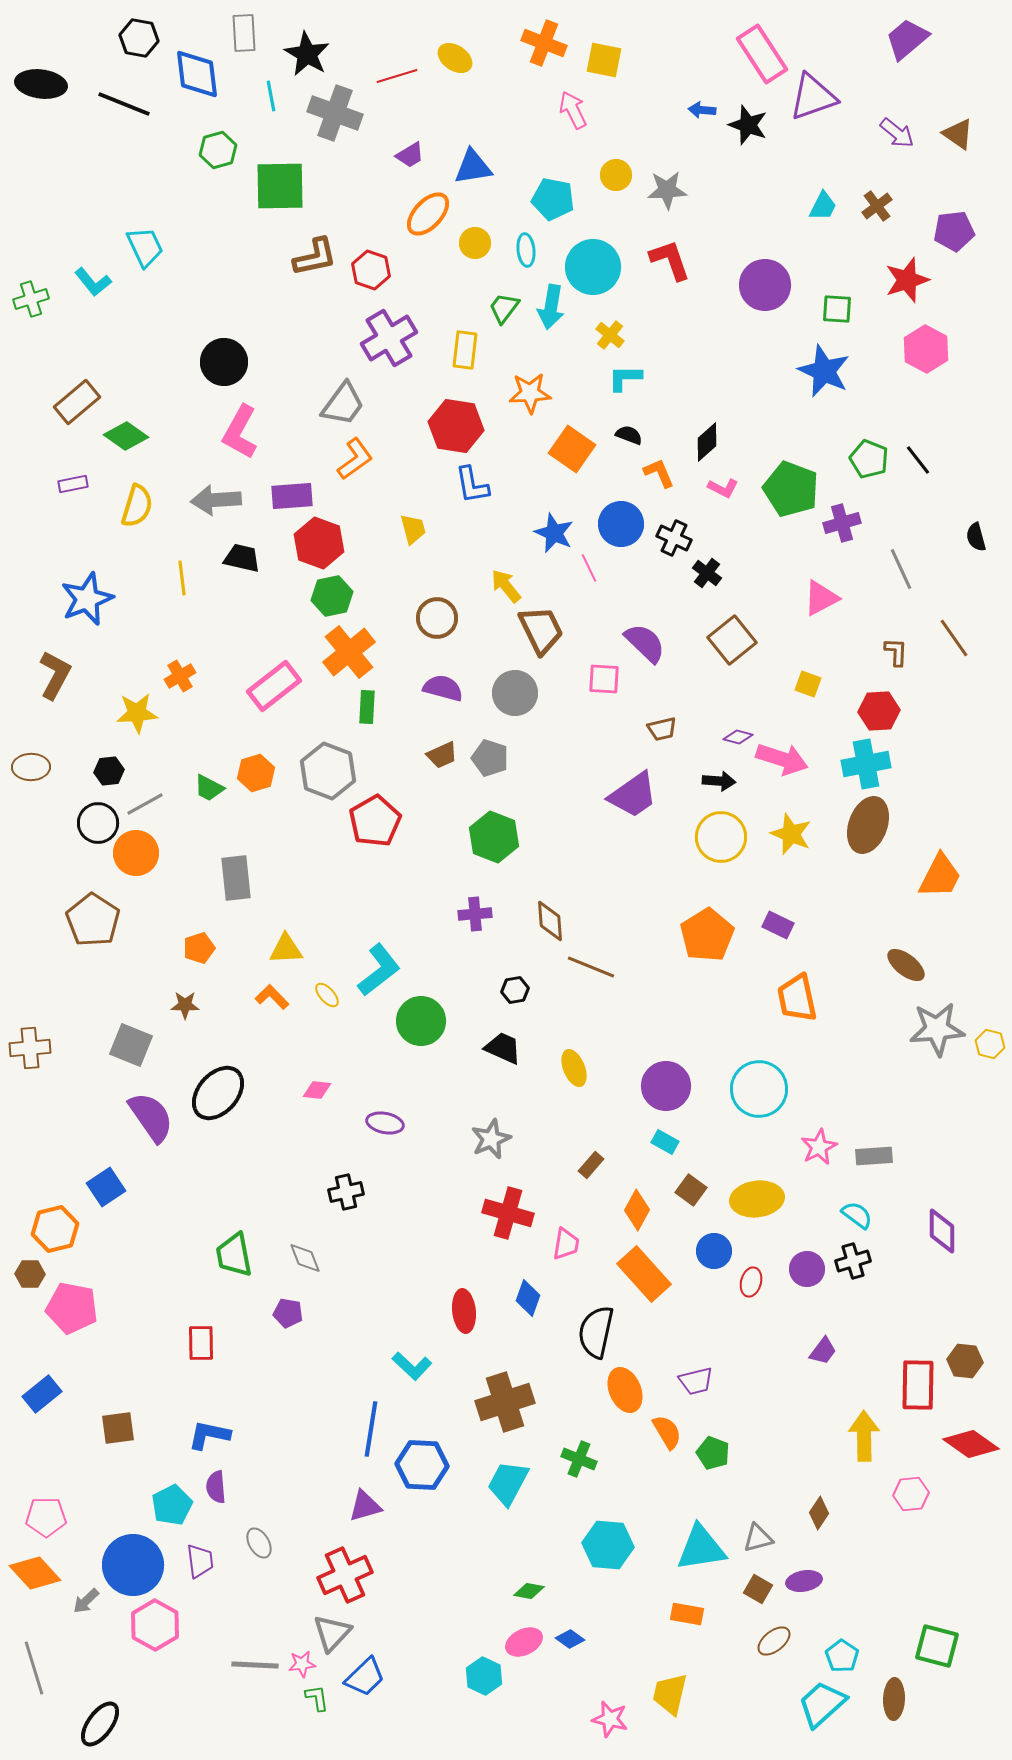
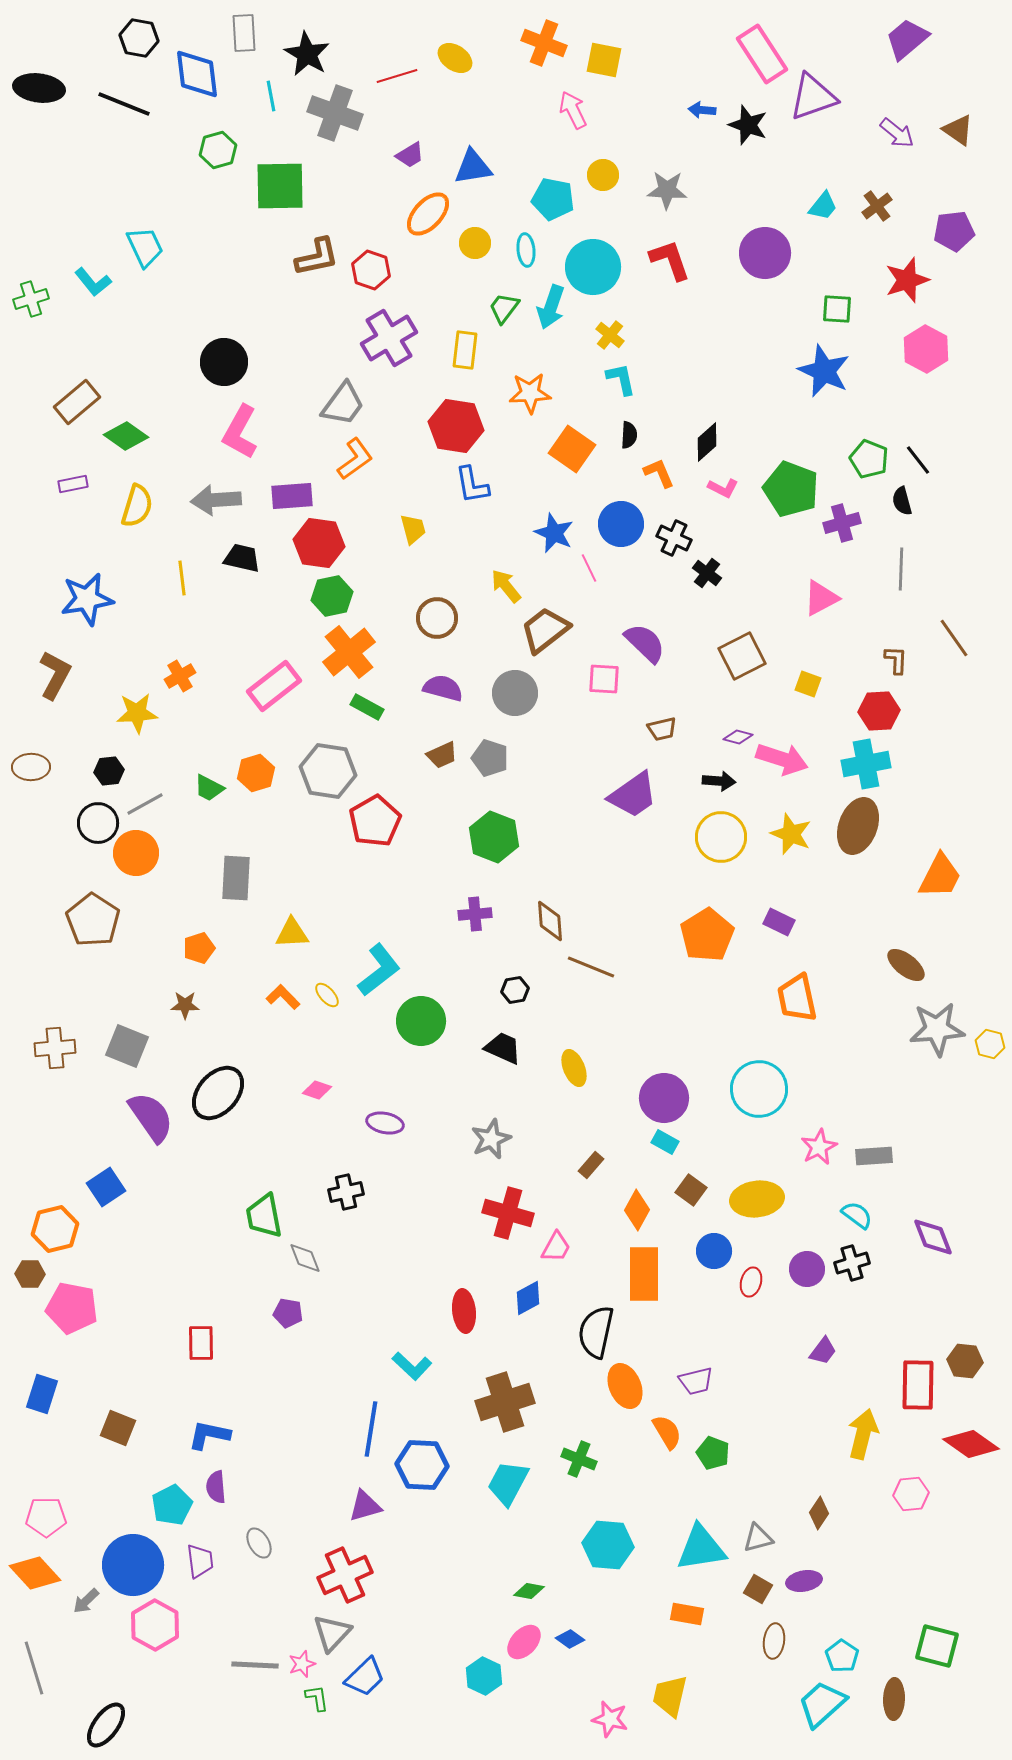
black ellipse at (41, 84): moved 2 px left, 4 px down
brown triangle at (958, 134): moved 4 px up
yellow circle at (616, 175): moved 13 px left
gray star at (667, 190): rotated 6 degrees clockwise
cyan trapezoid at (823, 206): rotated 12 degrees clockwise
brown L-shape at (315, 257): moved 2 px right
purple circle at (765, 285): moved 32 px up
cyan arrow at (551, 307): rotated 9 degrees clockwise
cyan L-shape at (625, 378): moved 4 px left, 1 px down; rotated 78 degrees clockwise
black semicircle at (629, 435): rotated 72 degrees clockwise
black semicircle at (976, 537): moved 74 px left, 36 px up
red hexagon at (319, 543): rotated 12 degrees counterclockwise
gray line at (901, 569): rotated 27 degrees clockwise
blue star at (87, 599): rotated 12 degrees clockwise
brown trapezoid at (541, 630): moved 4 px right; rotated 102 degrees counterclockwise
brown square at (732, 640): moved 10 px right, 16 px down; rotated 12 degrees clockwise
brown L-shape at (896, 652): moved 8 px down
green rectangle at (367, 707): rotated 64 degrees counterclockwise
gray hexagon at (328, 771): rotated 12 degrees counterclockwise
brown ellipse at (868, 825): moved 10 px left, 1 px down
gray rectangle at (236, 878): rotated 9 degrees clockwise
purple rectangle at (778, 925): moved 1 px right, 3 px up
yellow triangle at (286, 949): moved 6 px right, 16 px up
orange L-shape at (272, 997): moved 11 px right
gray square at (131, 1045): moved 4 px left, 1 px down
brown cross at (30, 1048): moved 25 px right
purple circle at (666, 1086): moved 2 px left, 12 px down
pink diamond at (317, 1090): rotated 12 degrees clockwise
purple diamond at (942, 1231): moved 9 px left, 6 px down; rotated 21 degrees counterclockwise
pink trapezoid at (566, 1244): moved 10 px left, 3 px down; rotated 20 degrees clockwise
green trapezoid at (234, 1255): moved 30 px right, 39 px up
black cross at (853, 1261): moved 1 px left, 2 px down
orange rectangle at (644, 1274): rotated 42 degrees clockwise
blue diamond at (528, 1298): rotated 42 degrees clockwise
orange ellipse at (625, 1390): moved 4 px up
blue rectangle at (42, 1394): rotated 33 degrees counterclockwise
brown square at (118, 1428): rotated 30 degrees clockwise
yellow arrow at (864, 1436): moved 1 px left, 2 px up; rotated 15 degrees clockwise
brown ellipse at (774, 1641): rotated 44 degrees counterclockwise
pink ellipse at (524, 1642): rotated 21 degrees counterclockwise
pink star at (302, 1664): rotated 12 degrees counterclockwise
yellow trapezoid at (670, 1694): moved 2 px down
black ellipse at (100, 1724): moved 6 px right, 1 px down
